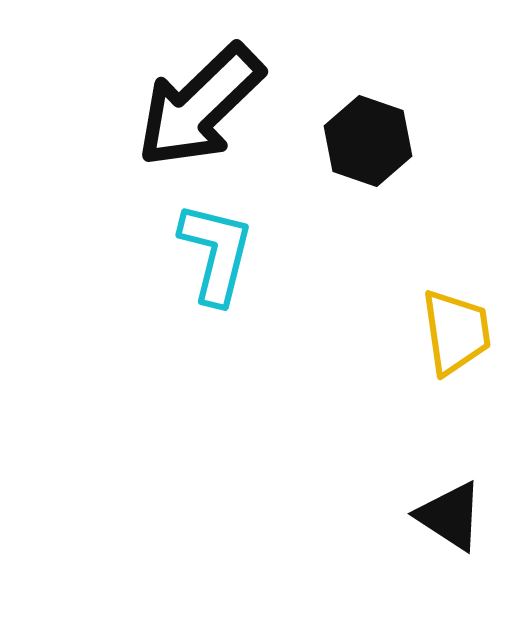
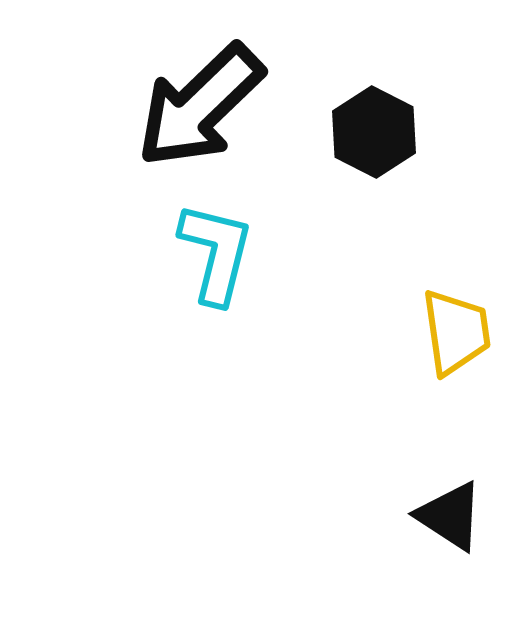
black hexagon: moved 6 px right, 9 px up; rotated 8 degrees clockwise
